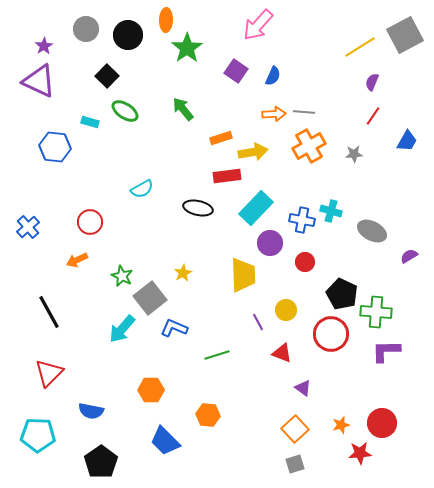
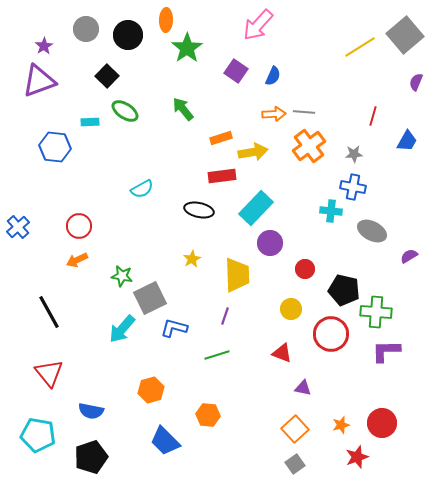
gray square at (405, 35): rotated 12 degrees counterclockwise
purple triangle at (39, 81): rotated 45 degrees counterclockwise
purple semicircle at (372, 82): moved 44 px right
red line at (373, 116): rotated 18 degrees counterclockwise
cyan rectangle at (90, 122): rotated 18 degrees counterclockwise
orange cross at (309, 146): rotated 8 degrees counterclockwise
red rectangle at (227, 176): moved 5 px left
black ellipse at (198, 208): moved 1 px right, 2 px down
cyan cross at (331, 211): rotated 10 degrees counterclockwise
blue cross at (302, 220): moved 51 px right, 33 px up
red circle at (90, 222): moved 11 px left, 4 px down
blue cross at (28, 227): moved 10 px left
red circle at (305, 262): moved 7 px down
yellow star at (183, 273): moved 9 px right, 14 px up
yellow trapezoid at (243, 275): moved 6 px left
green star at (122, 276): rotated 15 degrees counterclockwise
black pentagon at (342, 294): moved 2 px right, 4 px up; rotated 12 degrees counterclockwise
gray square at (150, 298): rotated 12 degrees clockwise
yellow circle at (286, 310): moved 5 px right, 1 px up
purple line at (258, 322): moved 33 px left, 6 px up; rotated 48 degrees clockwise
blue L-shape at (174, 328): rotated 8 degrees counterclockwise
red triangle at (49, 373): rotated 24 degrees counterclockwise
purple triangle at (303, 388): rotated 24 degrees counterclockwise
orange hexagon at (151, 390): rotated 15 degrees counterclockwise
cyan pentagon at (38, 435): rotated 8 degrees clockwise
red star at (360, 453): moved 3 px left, 4 px down; rotated 15 degrees counterclockwise
black pentagon at (101, 462): moved 10 px left, 5 px up; rotated 16 degrees clockwise
gray square at (295, 464): rotated 18 degrees counterclockwise
